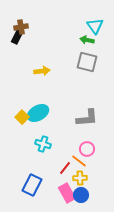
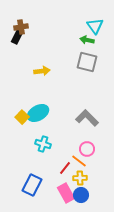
gray L-shape: rotated 130 degrees counterclockwise
pink rectangle: moved 1 px left
